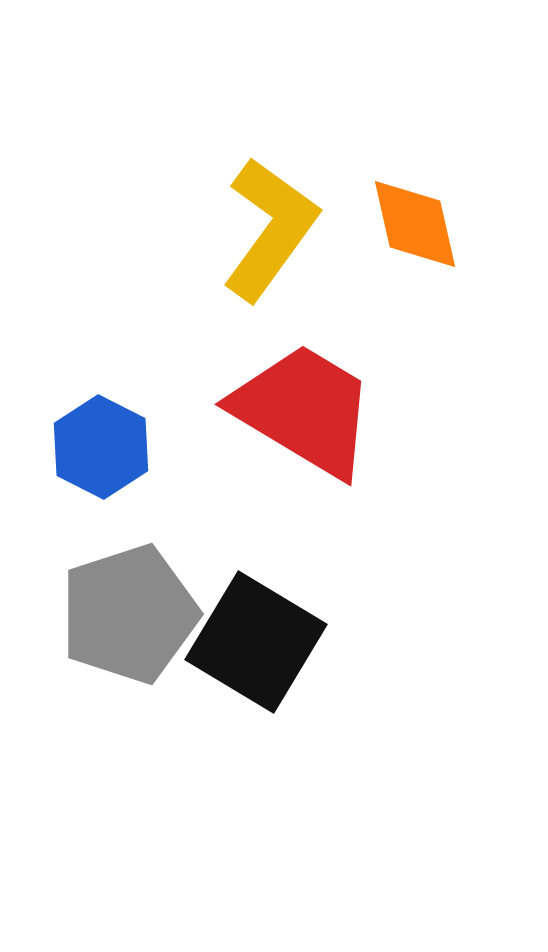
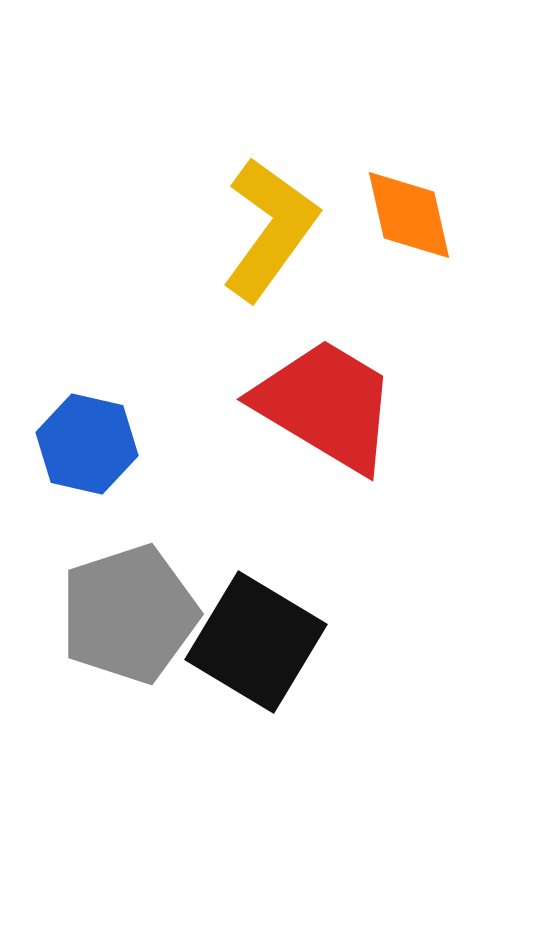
orange diamond: moved 6 px left, 9 px up
red trapezoid: moved 22 px right, 5 px up
blue hexagon: moved 14 px left, 3 px up; rotated 14 degrees counterclockwise
